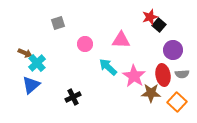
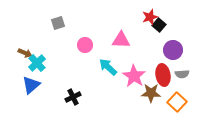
pink circle: moved 1 px down
